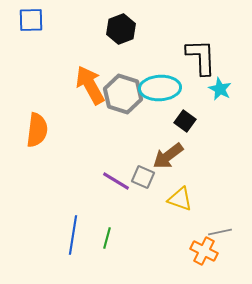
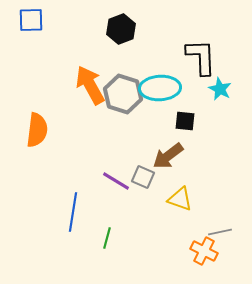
black square: rotated 30 degrees counterclockwise
blue line: moved 23 px up
